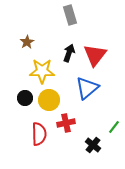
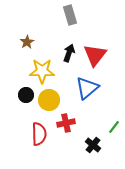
black circle: moved 1 px right, 3 px up
